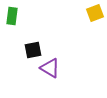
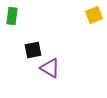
yellow square: moved 1 px left, 2 px down
